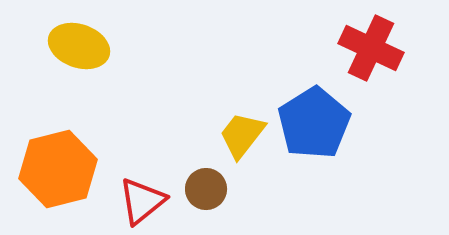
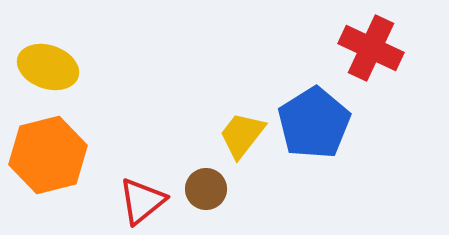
yellow ellipse: moved 31 px left, 21 px down
orange hexagon: moved 10 px left, 14 px up
